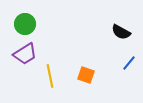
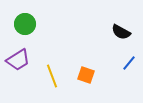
purple trapezoid: moved 7 px left, 6 px down
yellow line: moved 2 px right; rotated 10 degrees counterclockwise
